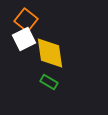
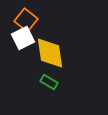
white square: moved 1 px left, 1 px up
